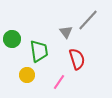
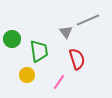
gray line: rotated 25 degrees clockwise
